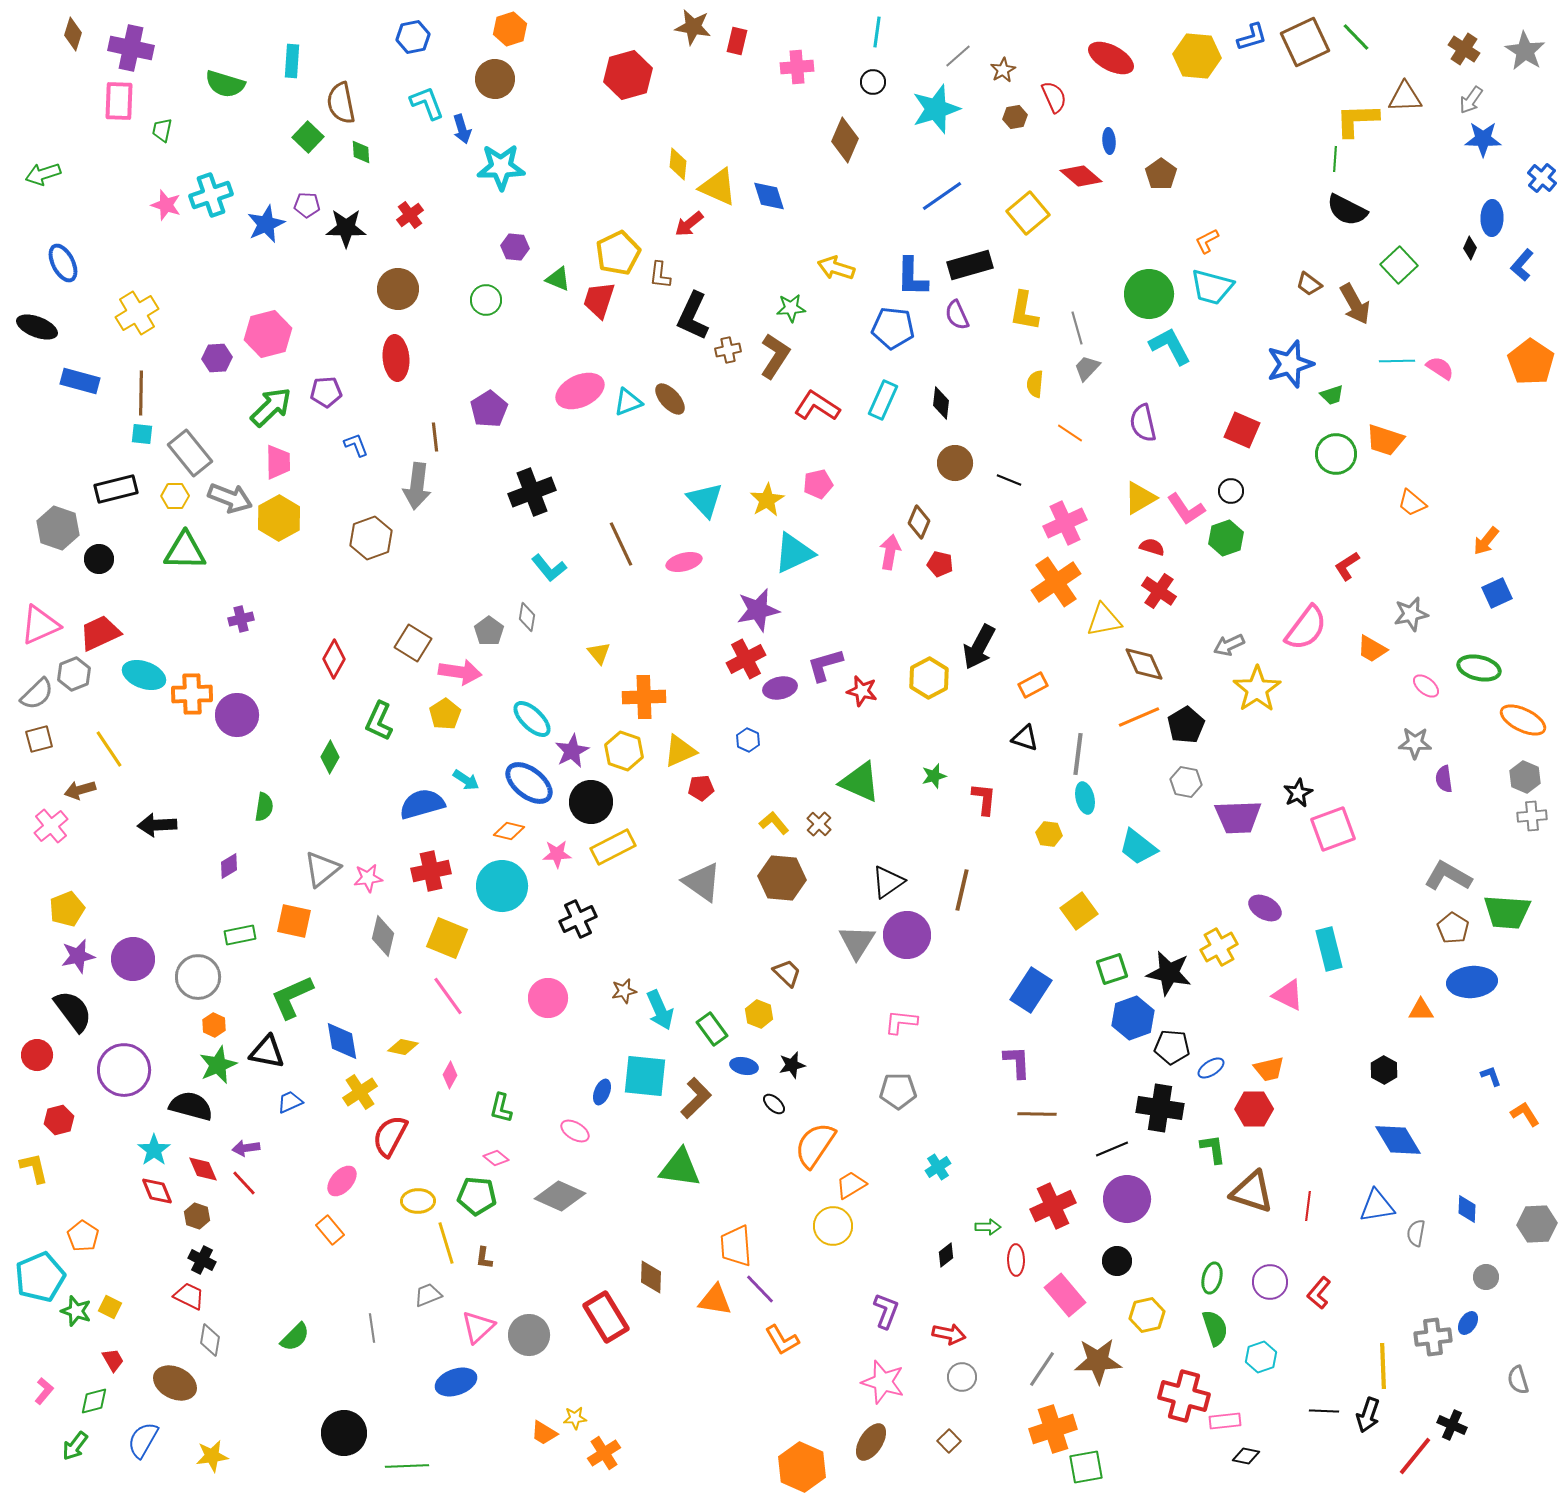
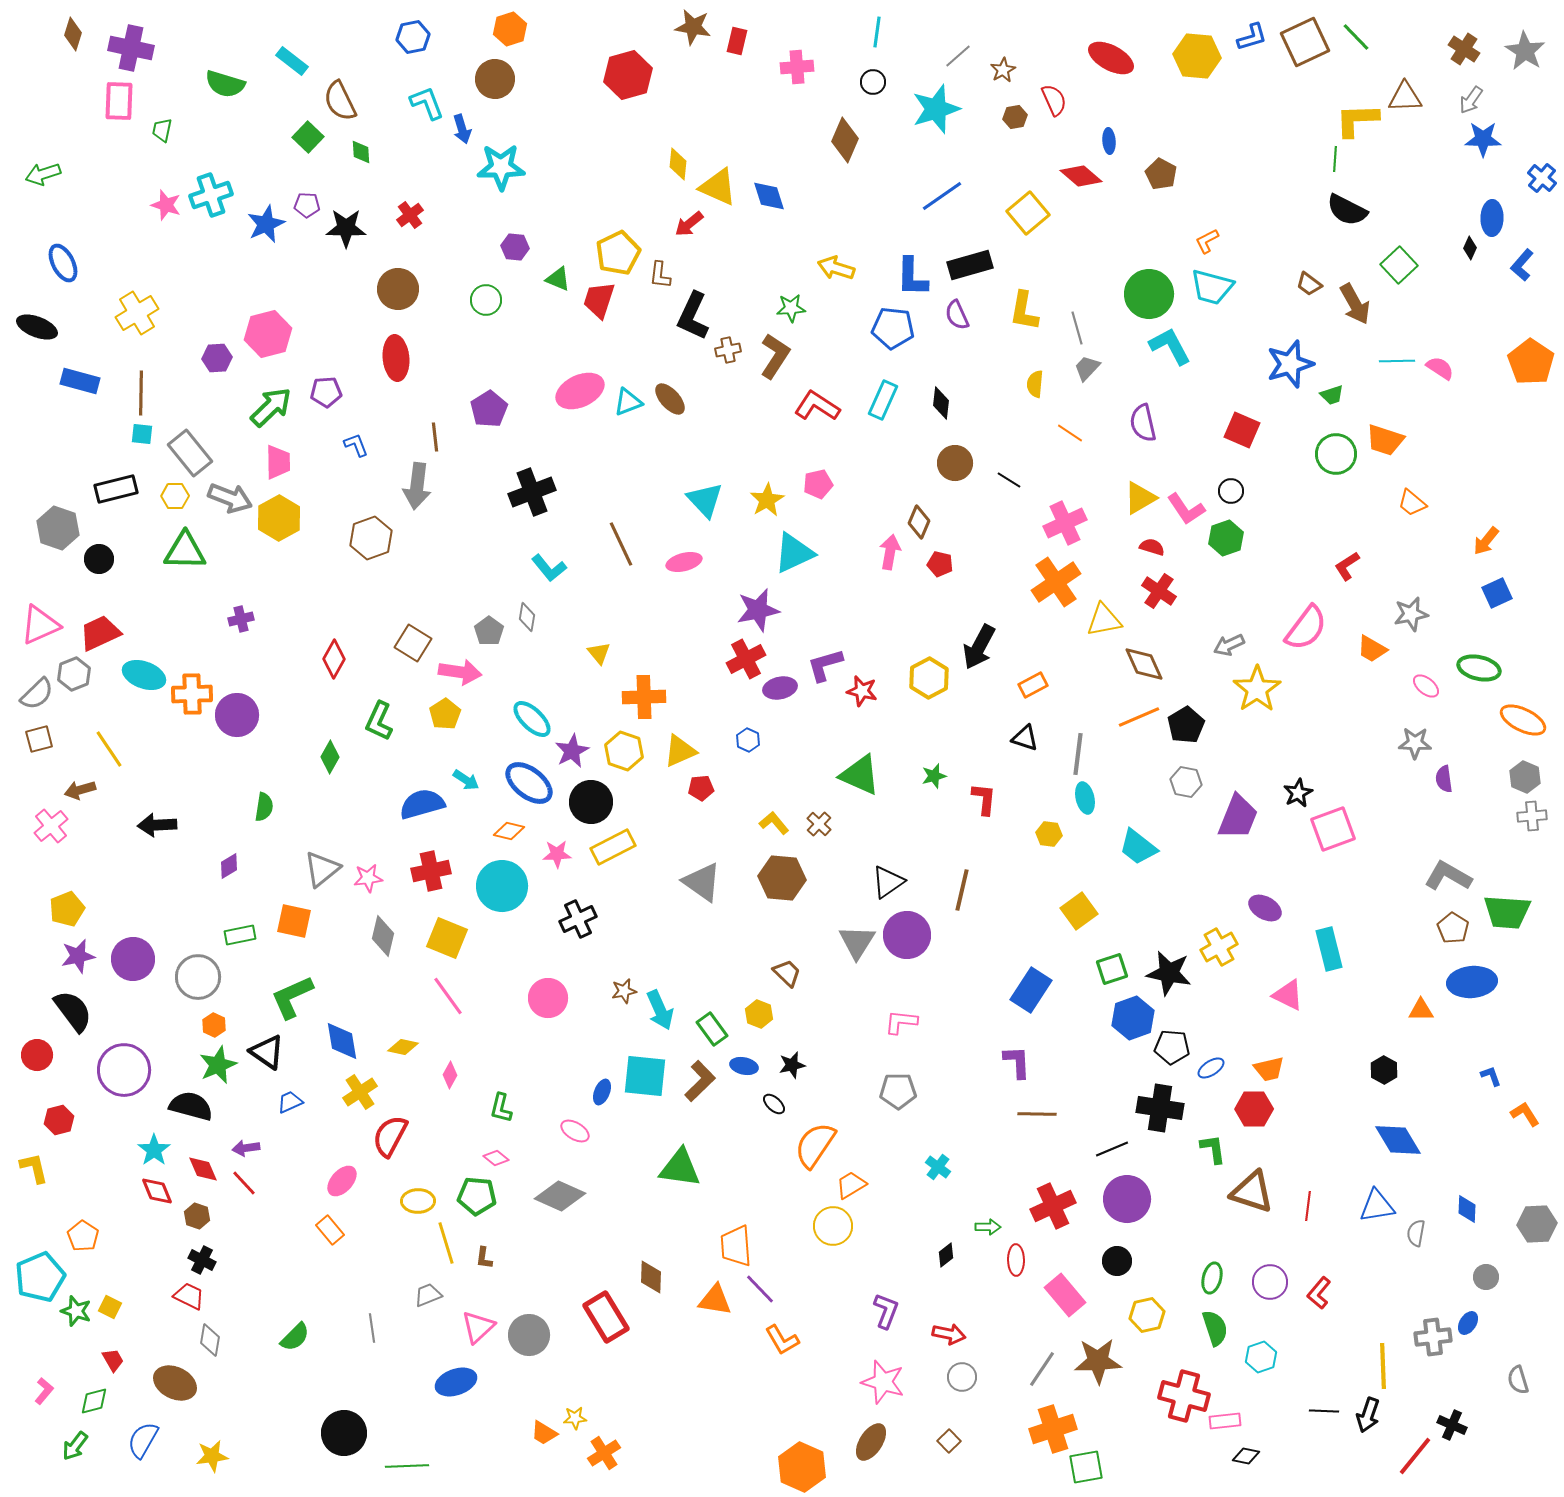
cyan rectangle at (292, 61): rotated 56 degrees counterclockwise
red semicircle at (1054, 97): moved 3 px down
brown semicircle at (341, 103): moved 1 px left, 2 px up; rotated 15 degrees counterclockwise
brown pentagon at (1161, 174): rotated 8 degrees counterclockwise
black line at (1009, 480): rotated 10 degrees clockwise
green triangle at (860, 782): moved 7 px up
purple trapezoid at (1238, 817): rotated 66 degrees counterclockwise
black triangle at (267, 1052): rotated 24 degrees clockwise
brown L-shape at (696, 1098): moved 4 px right, 17 px up
cyan cross at (938, 1167): rotated 20 degrees counterclockwise
